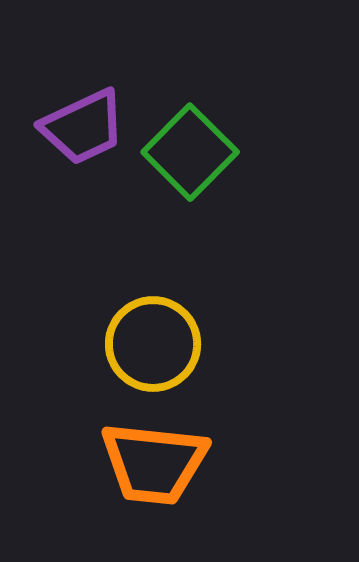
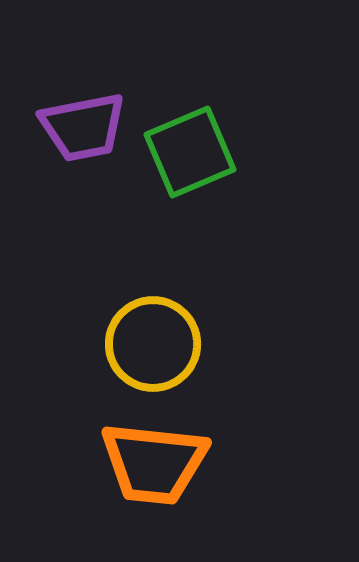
purple trapezoid: rotated 14 degrees clockwise
green square: rotated 22 degrees clockwise
